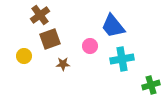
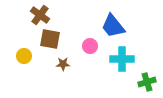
brown cross: rotated 18 degrees counterclockwise
brown square: rotated 30 degrees clockwise
cyan cross: rotated 10 degrees clockwise
green cross: moved 4 px left, 3 px up
